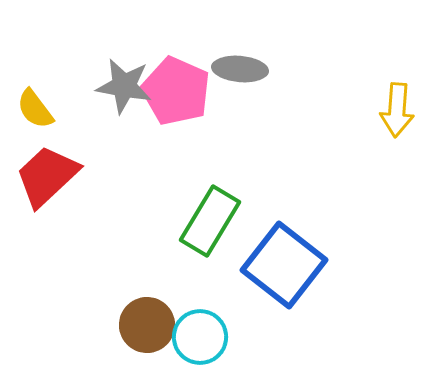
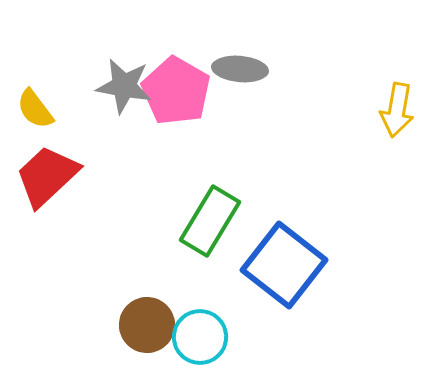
pink pentagon: rotated 6 degrees clockwise
yellow arrow: rotated 6 degrees clockwise
